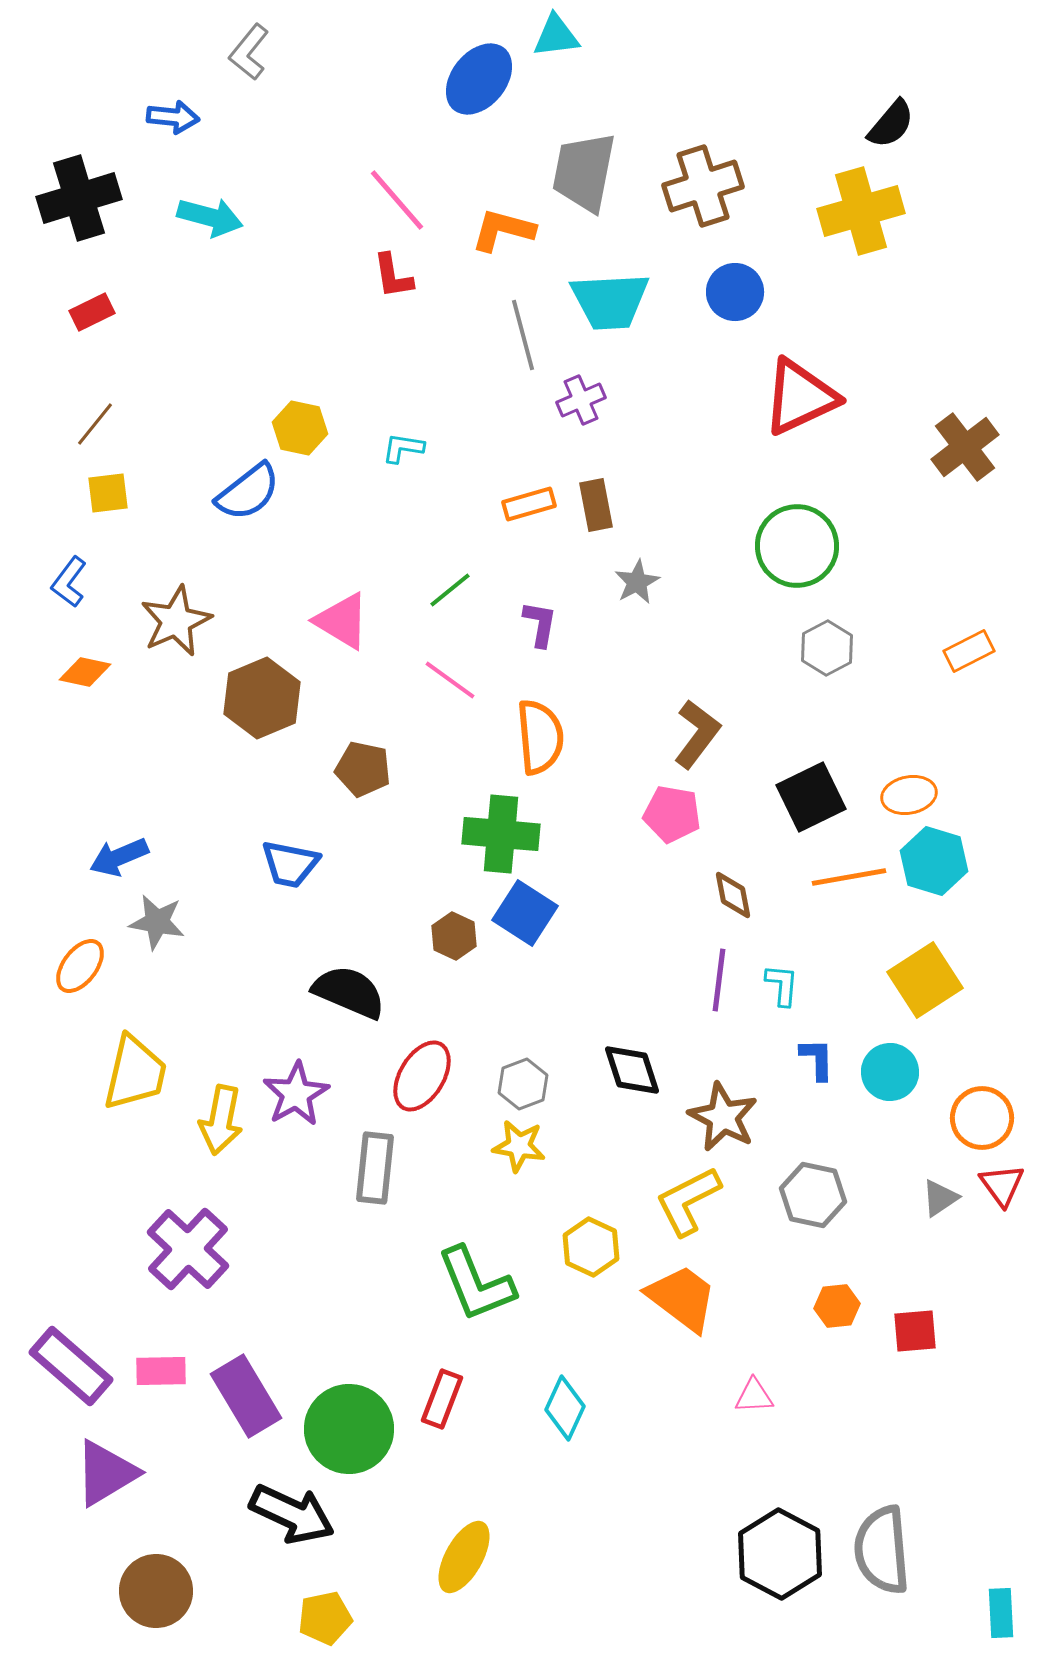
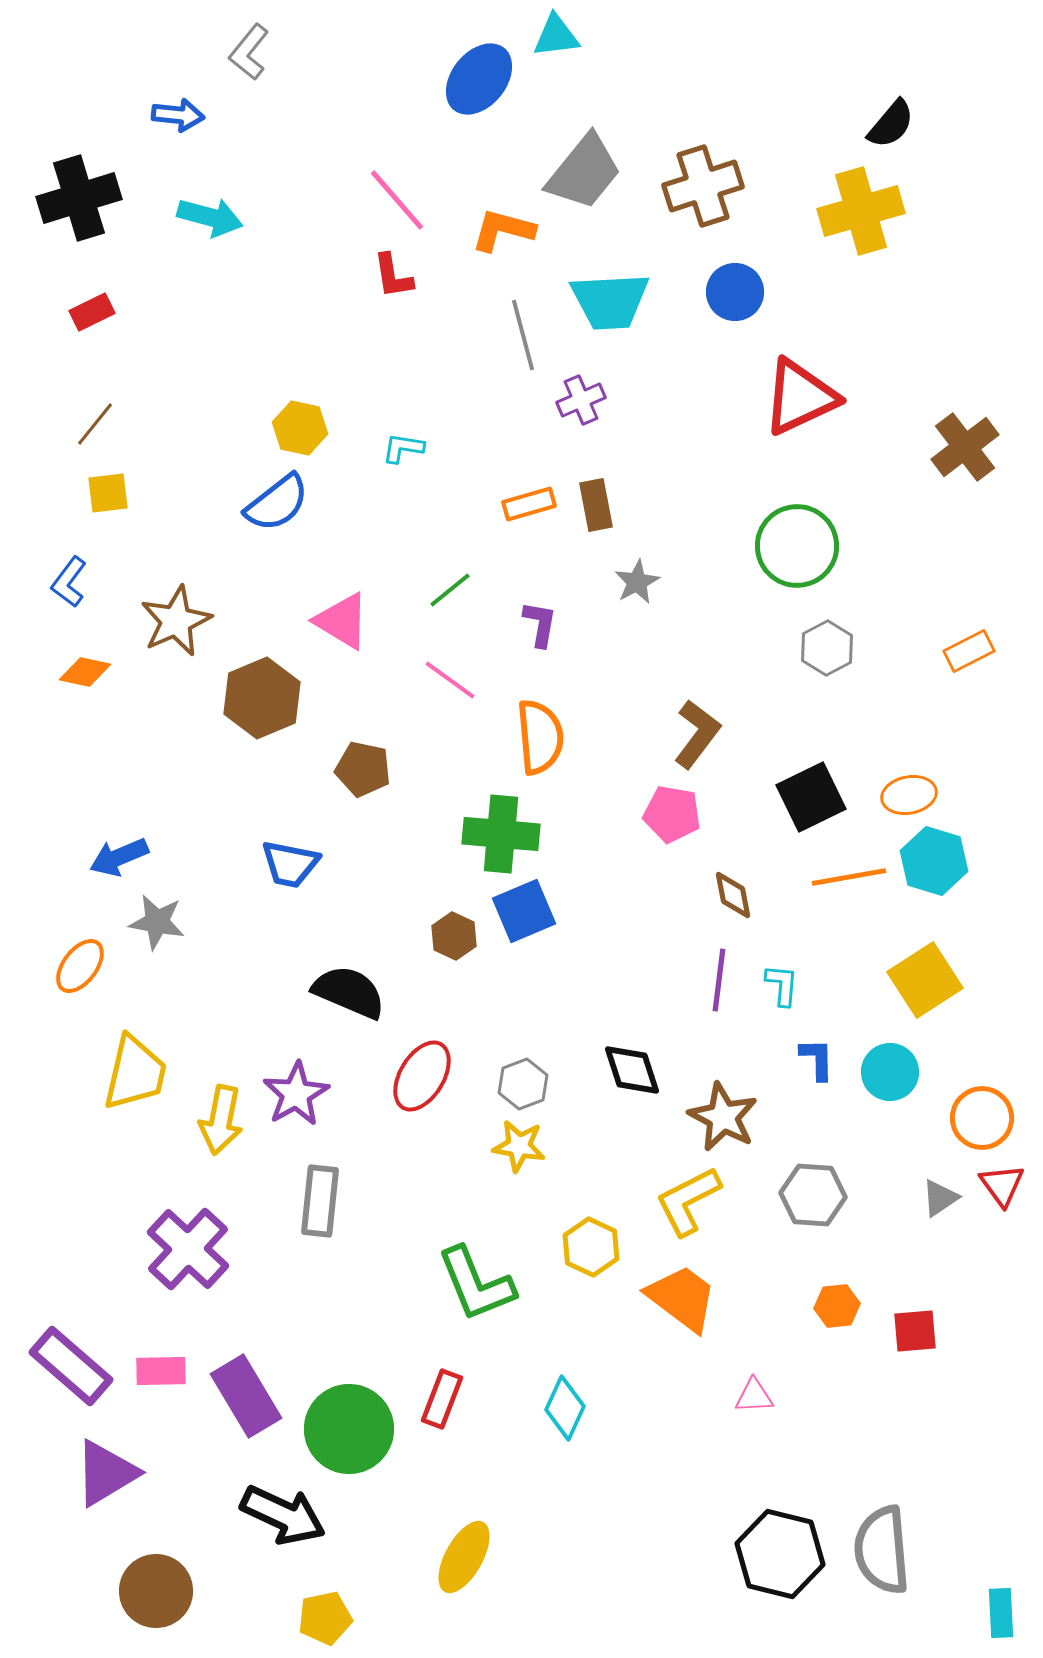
blue arrow at (173, 117): moved 5 px right, 2 px up
gray trapezoid at (584, 172): rotated 152 degrees counterclockwise
blue semicircle at (248, 492): moved 29 px right, 11 px down
blue square at (525, 913): moved 1 px left, 2 px up; rotated 34 degrees clockwise
gray rectangle at (375, 1168): moved 55 px left, 33 px down
gray hexagon at (813, 1195): rotated 8 degrees counterclockwise
black arrow at (292, 1514): moved 9 px left, 1 px down
black hexagon at (780, 1554): rotated 14 degrees counterclockwise
